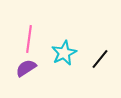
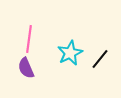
cyan star: moved 6 px right
purple semicircle: rotated 80 degrees counterclockwise
